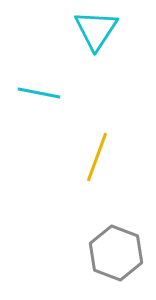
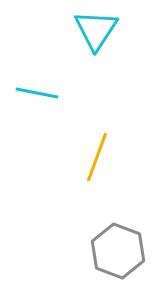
cyan line: moved 2 px left
gray hexagon: moved 2 px right, 2 px up
